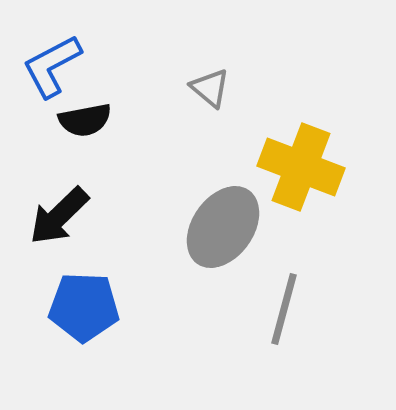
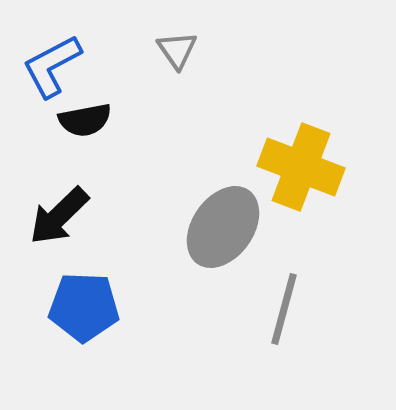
gray triangle: moved 33 px left, 38 px up; rotated 15 degrees clockwise
